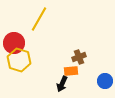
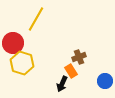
yellow line: moved 3 px left
red circle: moved 1 px left
yellow hexagon: moved 3 px right, 3 px down
orange rectangle: rotated 64 degrees clockwise
